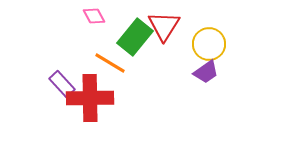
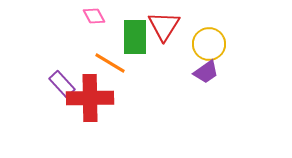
green rectangle: rotated 39 degrees counterclockwise
